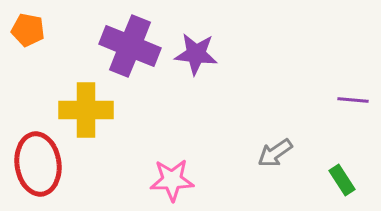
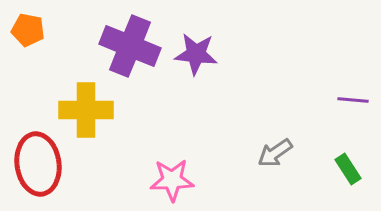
green rectangle: moved 6 px right, 11 px up
